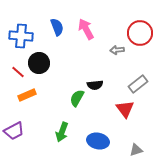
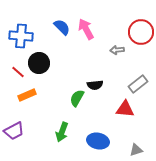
blue semicircle: moved 5 px right; rotated 24 degrees counterclockwise
red circle: moved 1 px right, 1 px up
red triangle: rotated 48 degrees counterclockwise
